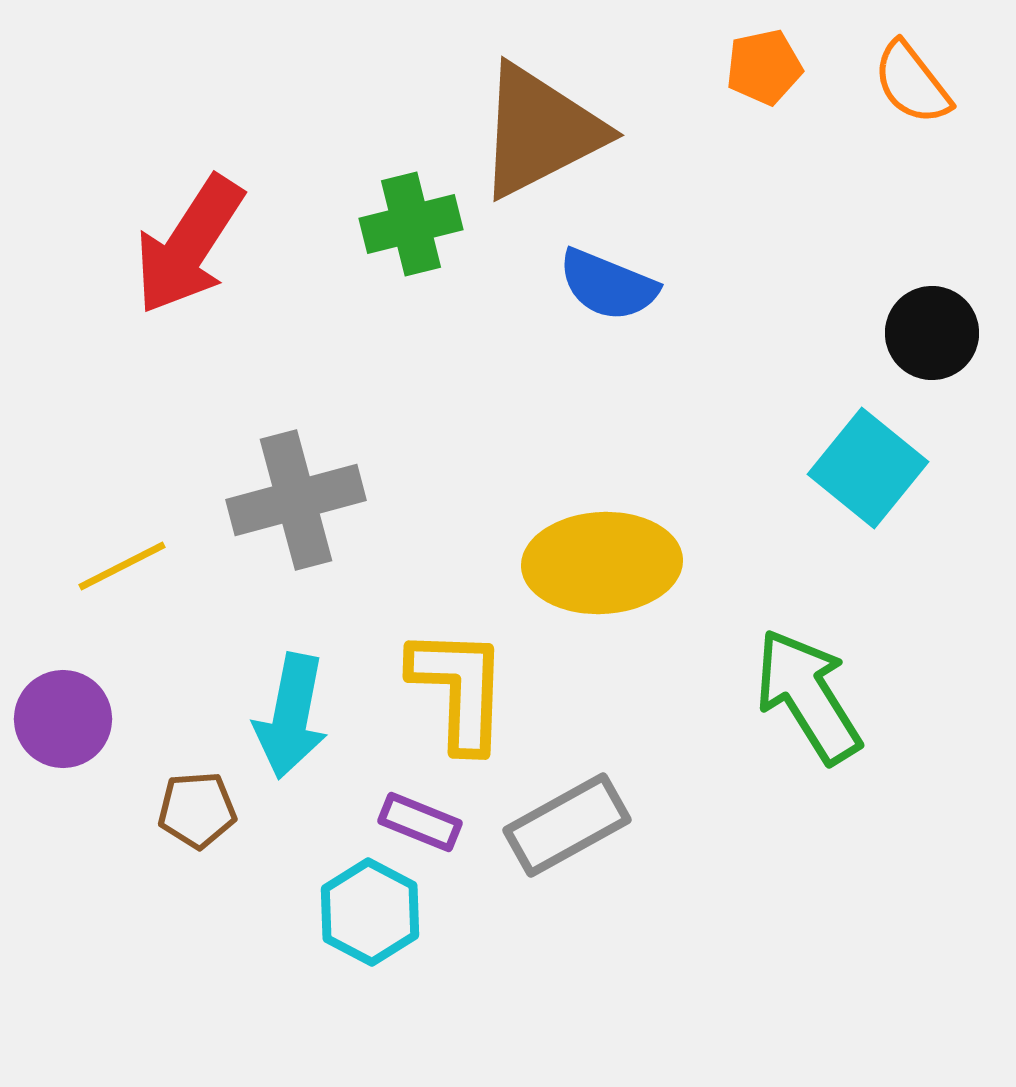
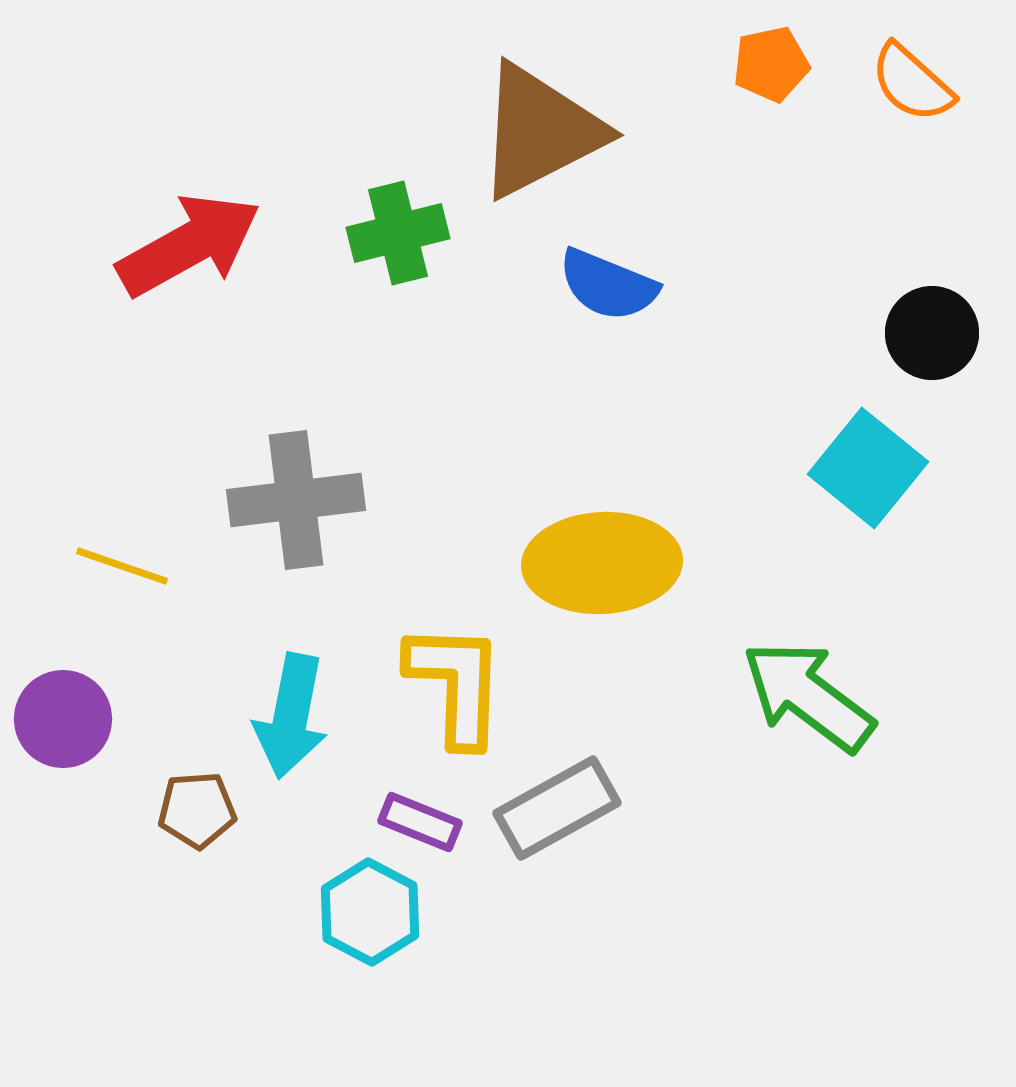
orange pentagon: moved 7 px right, 3 px up
orange semicircle: rotated 10 degrees counterclockwise
green cross: moved 13 px left, 9 px down
red arrow: rotated 152 degrees counterclockwise
gray cross: rotated 8 degrees clockwise
yellow line: rotated 46 degrees clockwise
yellow L-shape: moved 3 px left, 5 px up
green arrow: rotated 21 degrees counterclockwise
gray rectangle: moved 10 px left, 17 px up
